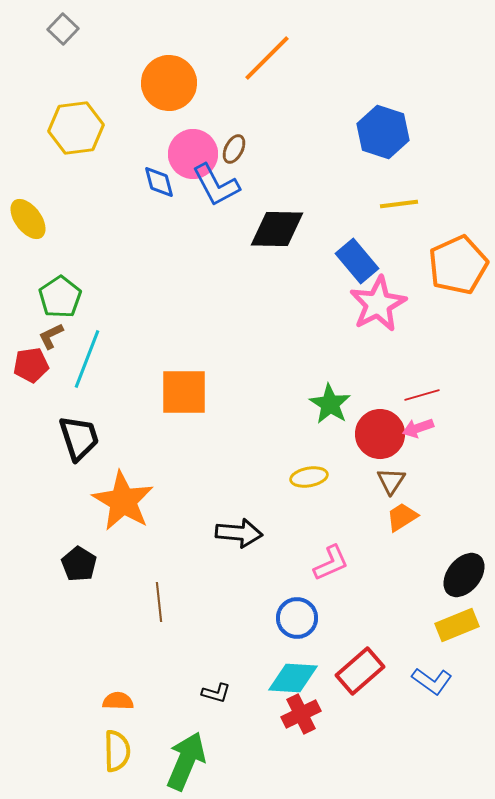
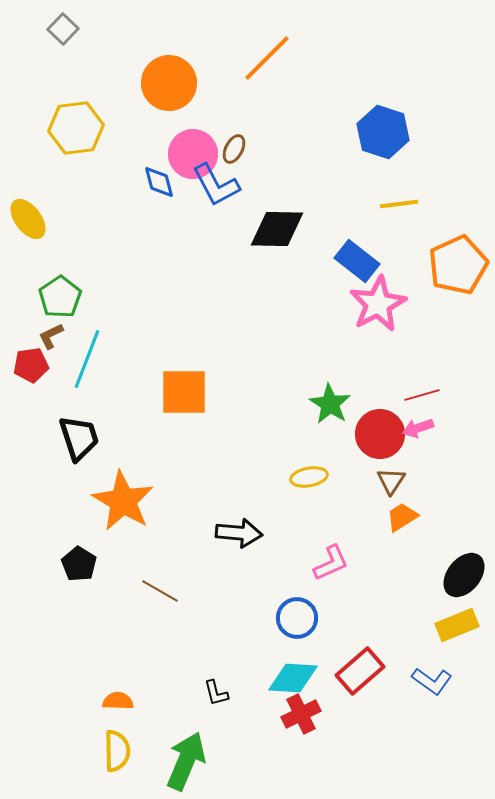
blue rectangle at (357, 261): rotated 12 degrees counterclockwise
brown line at (159, 602): moved 1 px right, 11 px up; rotated 54 degrees counterclockwise
black L-shape at (216, 693): rotated 60 degrees clockwise
